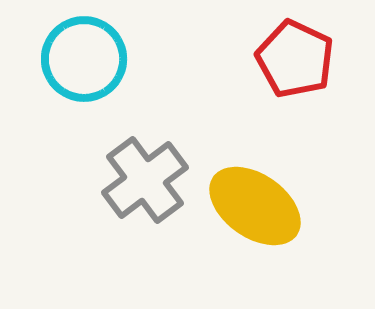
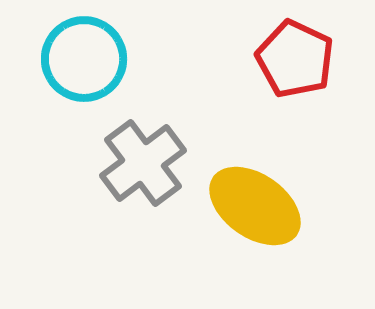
gray cross: moved 2 px left, 17 px up
